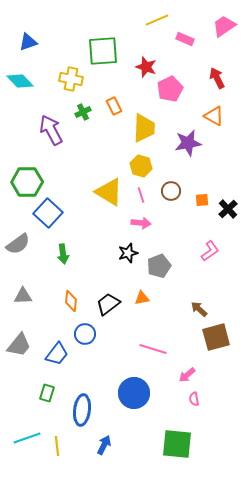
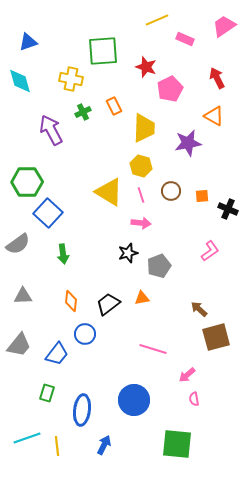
cyan diamond at (20, 81): rotated 28 degrees clockwise
orange square at (202, 200): moved 4 px up
black cross at (228, 209): rotated 24 degrees counterclockwise
blue circle at (134, 393): moved 7 px down
